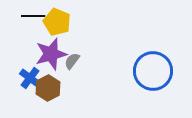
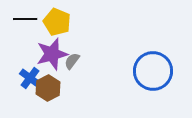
black line: moved 8 px left, 3 px down
purple star: moved 1 px right
